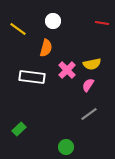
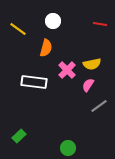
red line: moved 2 px left, 1 px down
white rectangle: moved 2 px right, 5 px down
gray line: moved 10 px right, 8 px up
green rectangle: moved 7 px down
green circle: moved 2 px right, 1 px down
